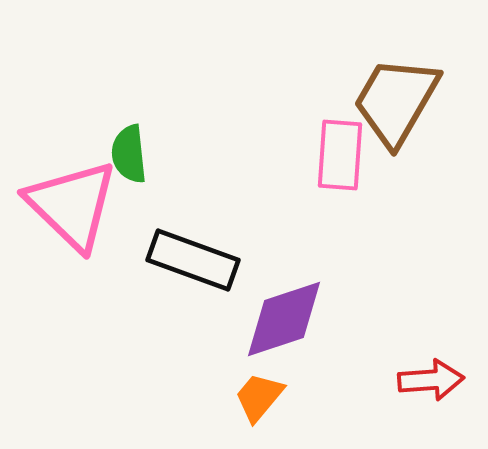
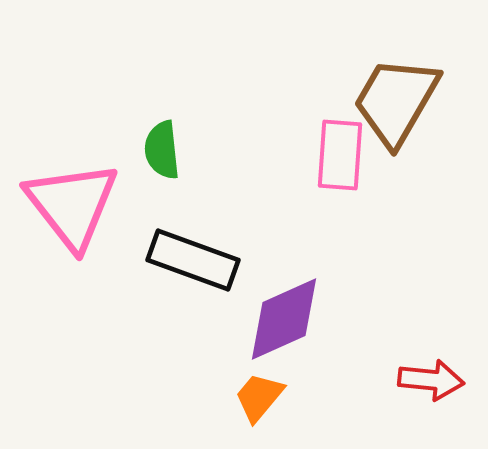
green semicircle: moved 33 px right, 4 px up
pink triangle: rotated 8 degrees clockwise
purple diamond: rotated 6 degrees counterclockwise
red arrow: rotated 10 degrees clockwise
